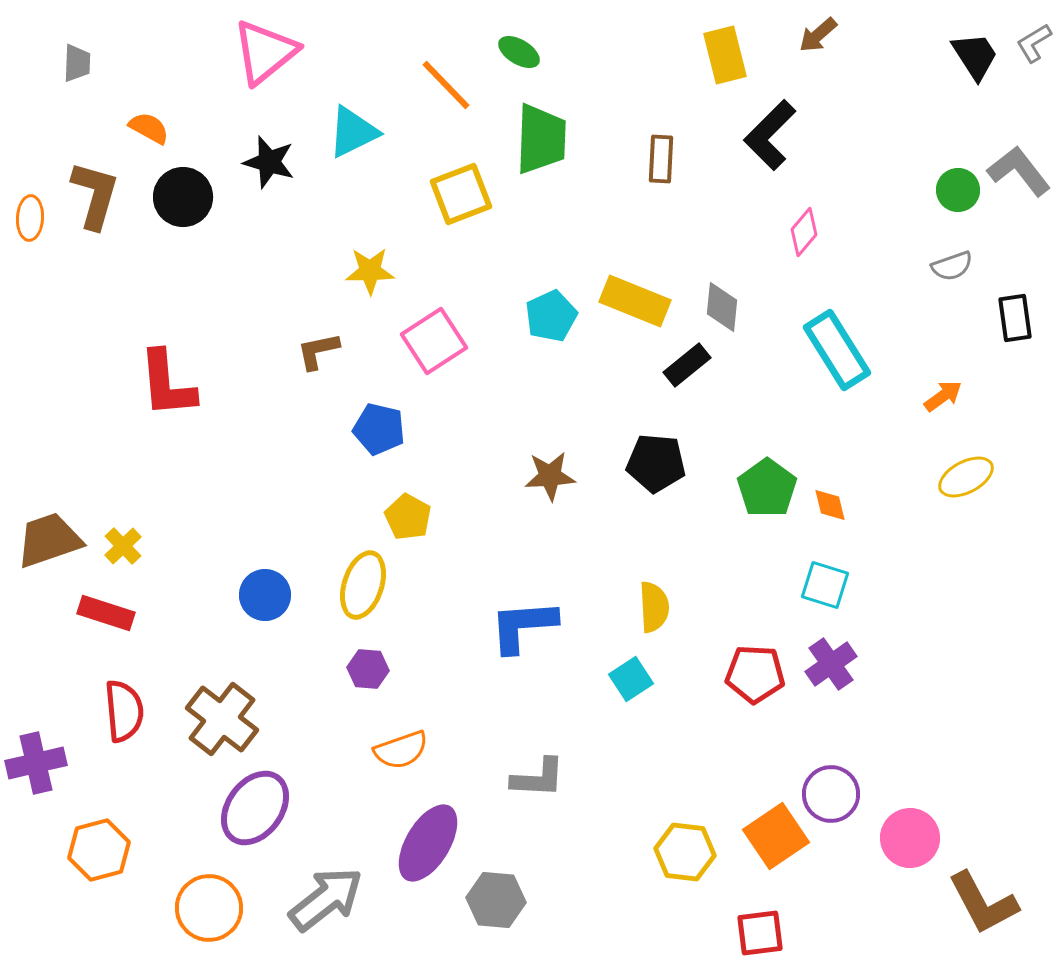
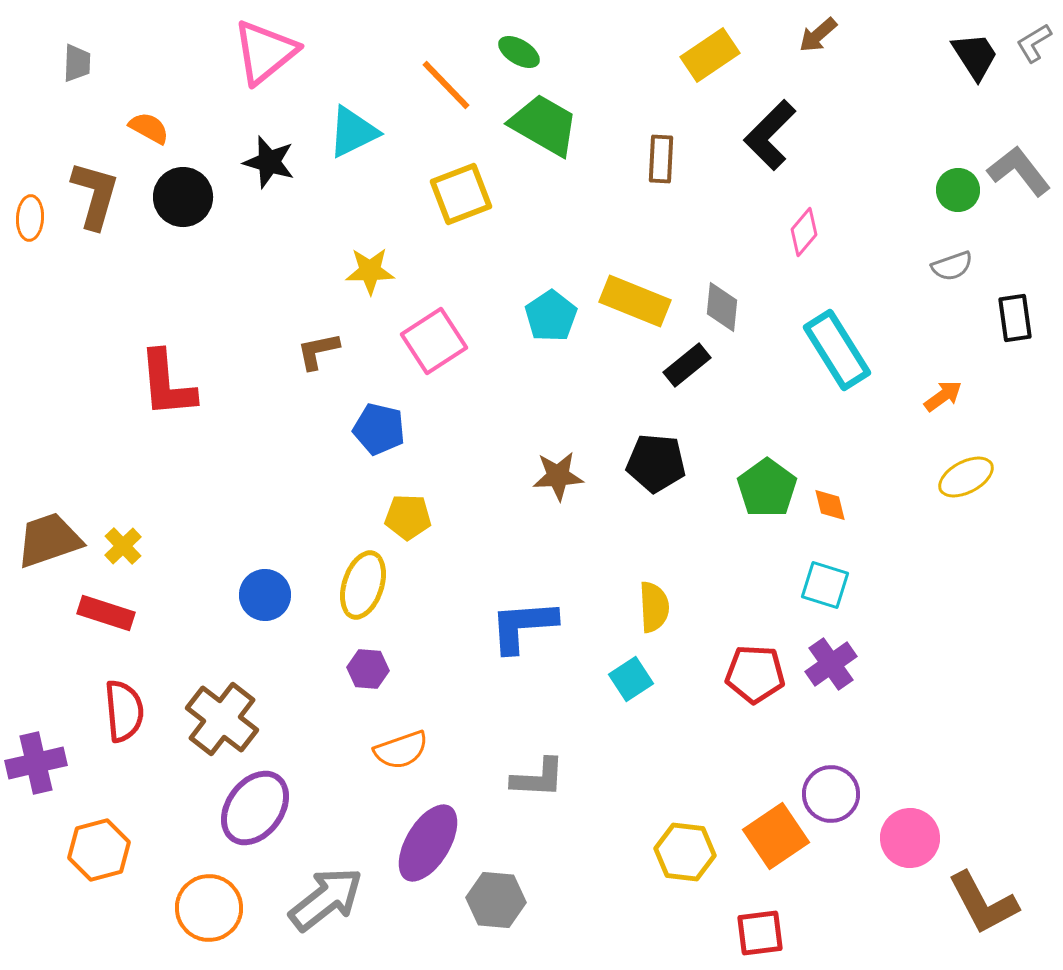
yellow rectangle at (725, 55): moved 15 px left; rotated 70 degrees clockwise
green trapezoid at (541, 139): moved 3 px right, 14 px up; rotated 62 degrees counterclockwise
cyan pentagon at (551, 316): rotated 9 degrees counterclockwise
brown star at (550, 476): moved 8 px right
yellow pentagon at (408, 517): rotated 27 degrees counterclockwise
